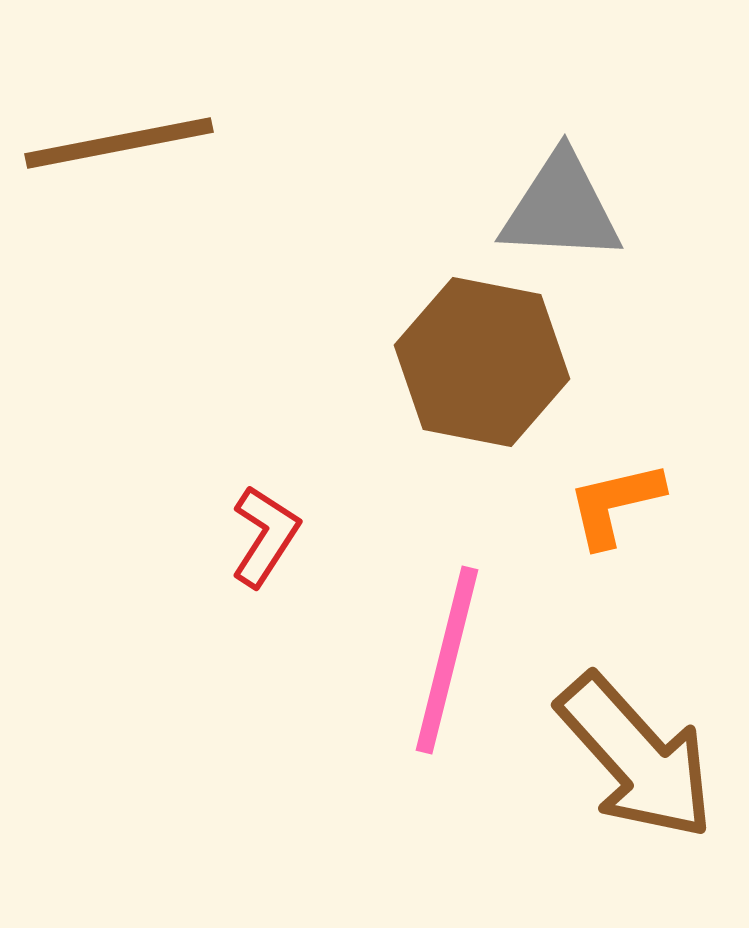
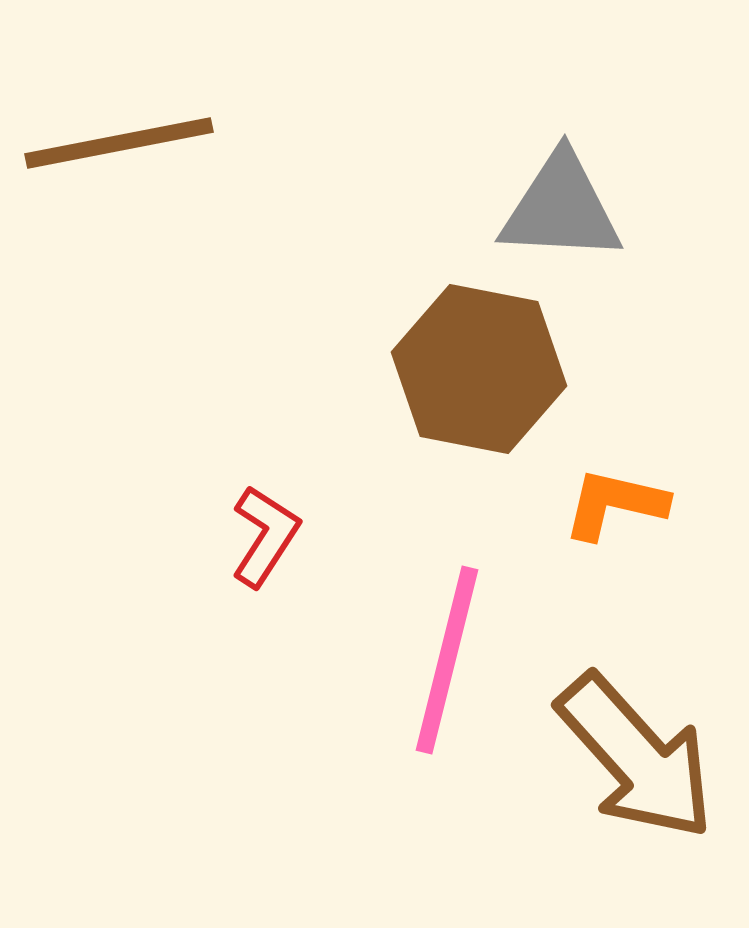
brown hexagon: moved 3 px left, 7 px down
orange L-shape: rotated 26 degrees clockwise
